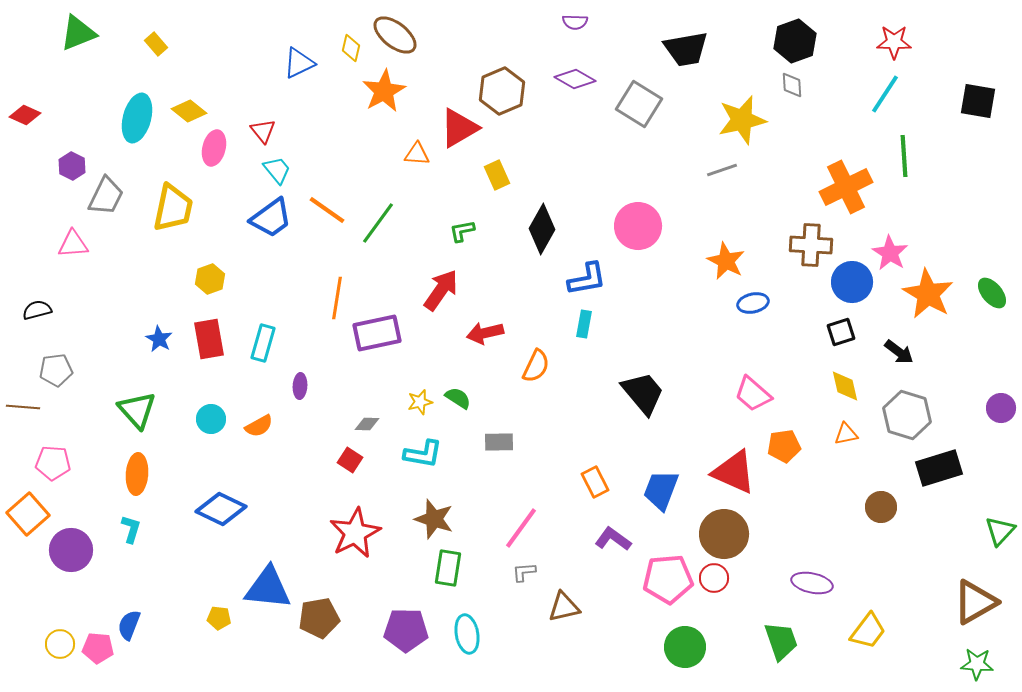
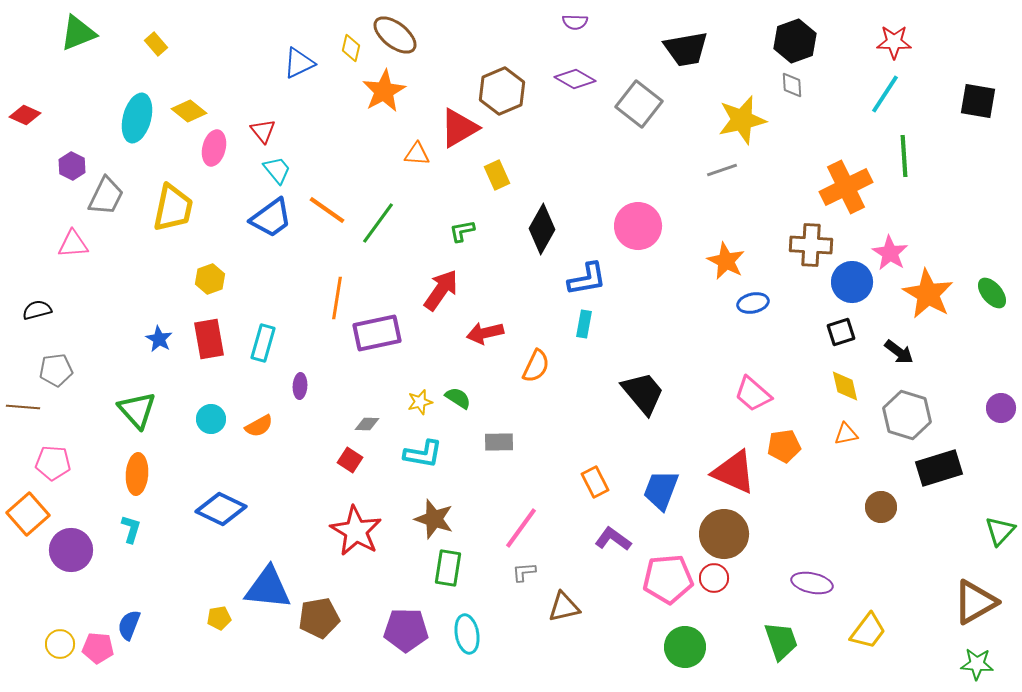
gray square at (639, 104): rotated 6 degrees clockwise
red star at (355, 533): moved 1 px right, 2 px up; rotated 15 degrees counterclockwise
yellow pentagon at (219, 618): rotated 15 degrees counterclockwise
